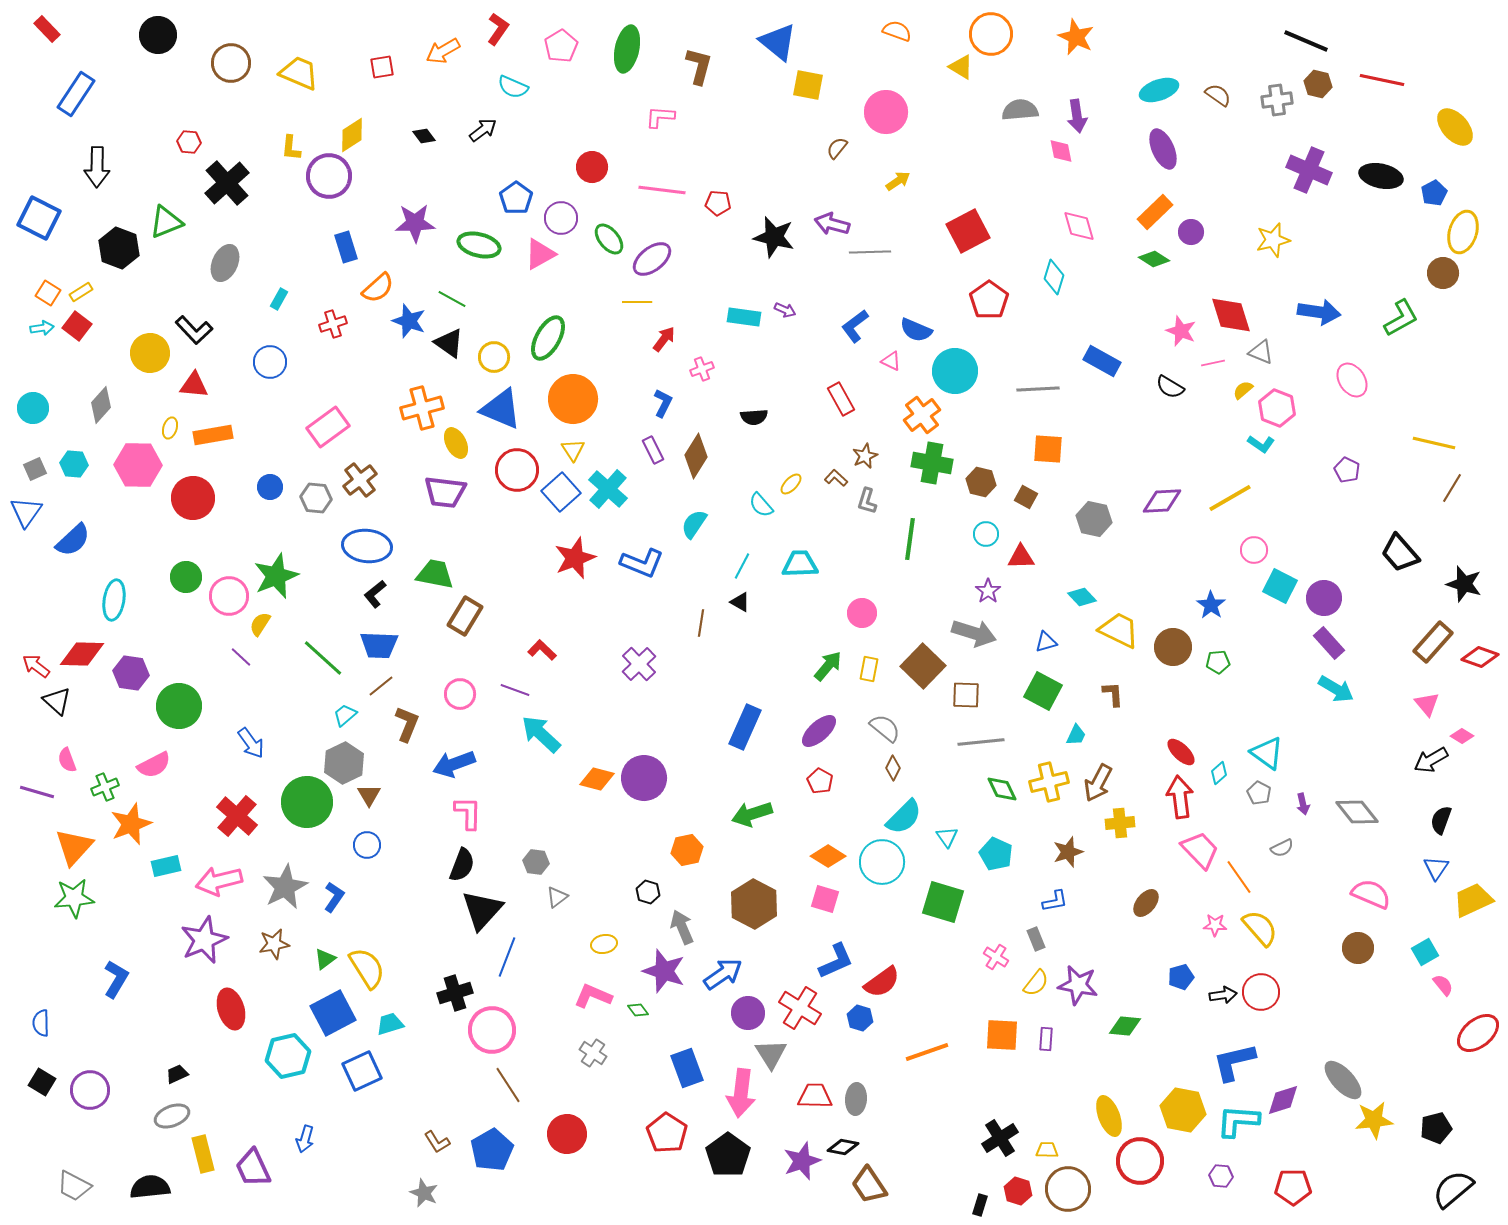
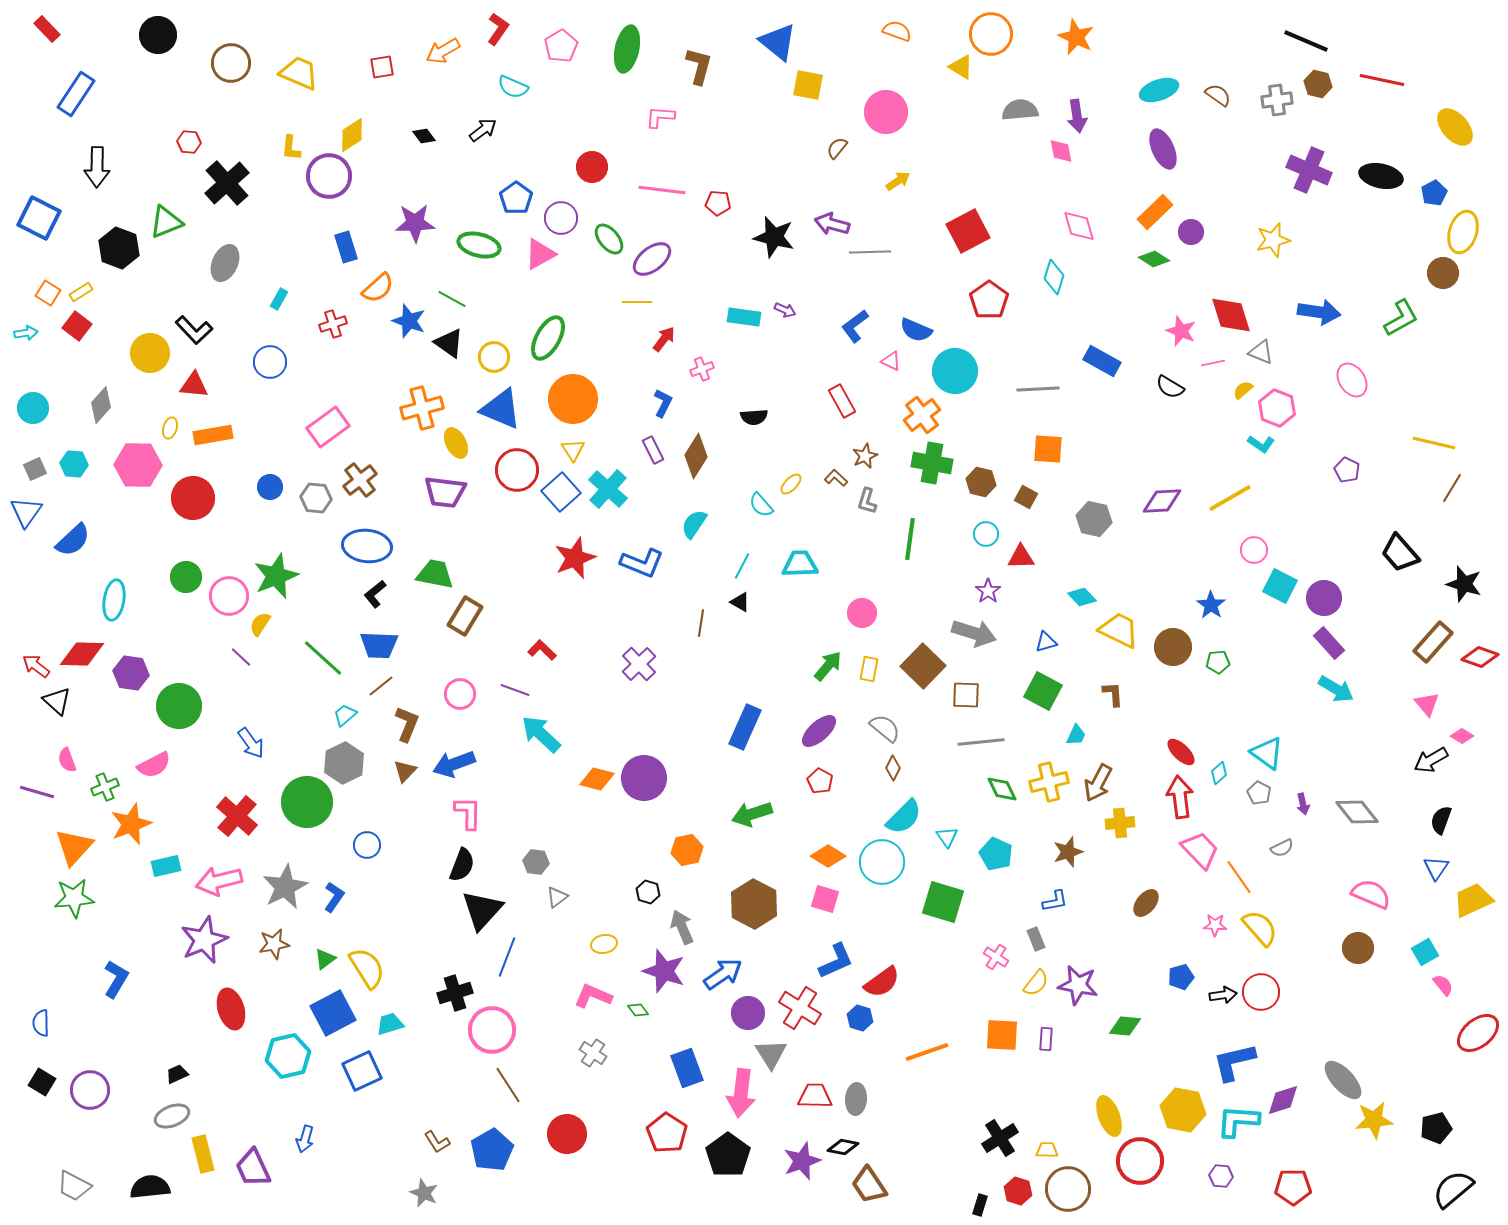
cyan arrow at (42, 328): moved 16 px left, 5 px down
red rectangle at (841, 399): moved 1 px right, 2 px down
brown triangle at (369, 795): moved 36 px right, 24 px up; rotated 15 degrees clockwise
